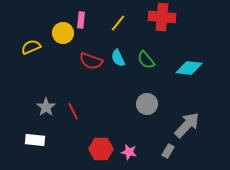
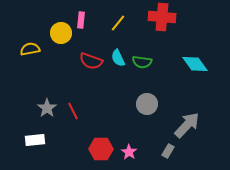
yellow circle: moved 2 px left
yellow semicircle: moved 1 px left, 2 px down; rotated 12 degrees clockwise
green semicircle: moved 4 px left, 2 px down; rotated 42 degrees counterclockwise
cyan diamond: moved 6 px right, 4 px up; rotated 48 degrees clockwise
gray star: moved 1 px right, 1 px down
white rectangle: rotated 12 degrees counterclockwise
pink star: rotated 21 degrees clockwise
